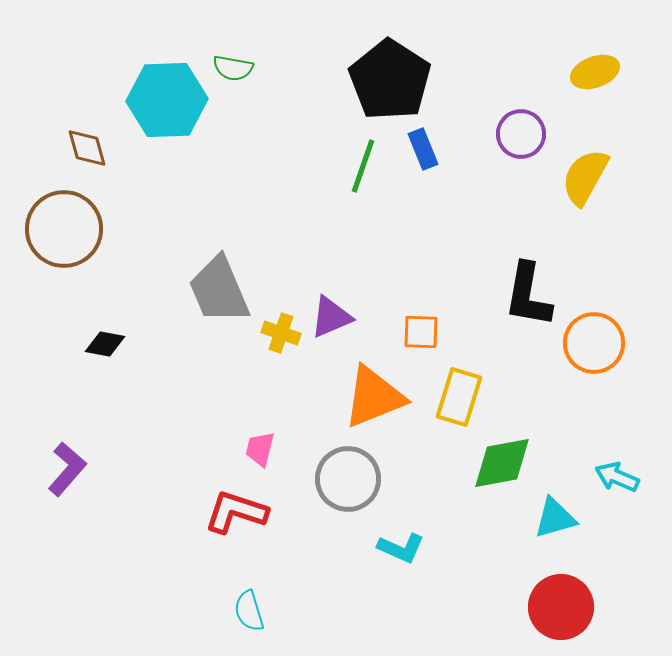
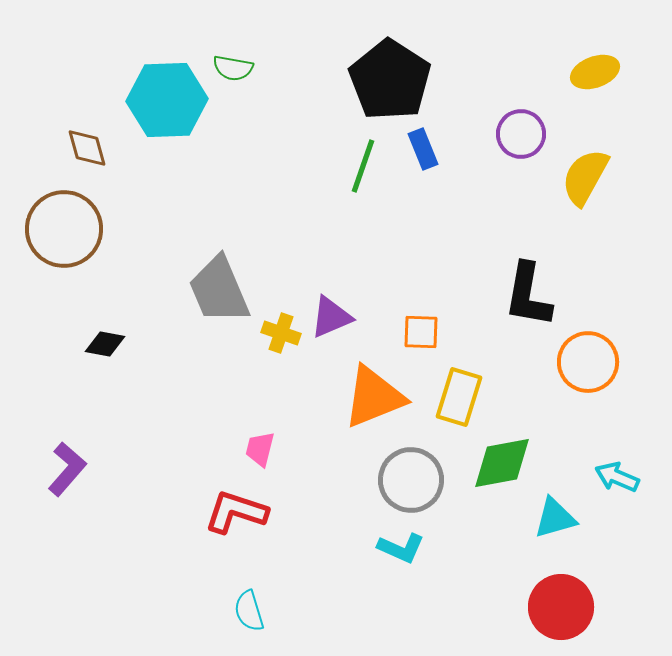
orange circle: moved 6 px left, 19 px down
gray circle: moved 63 px right, 1 px down
